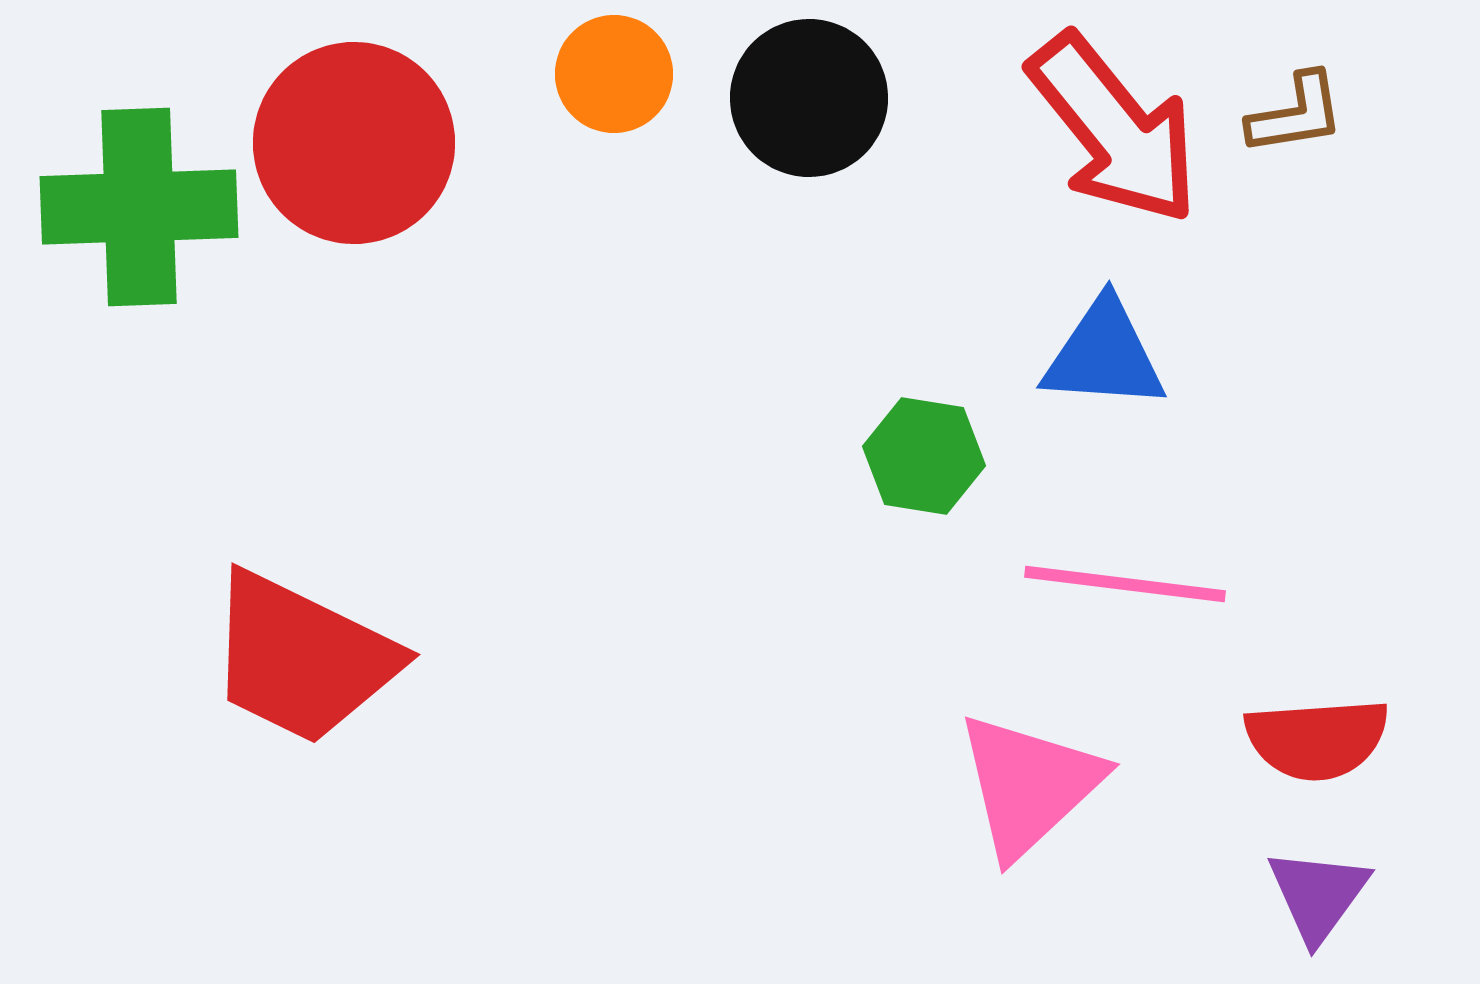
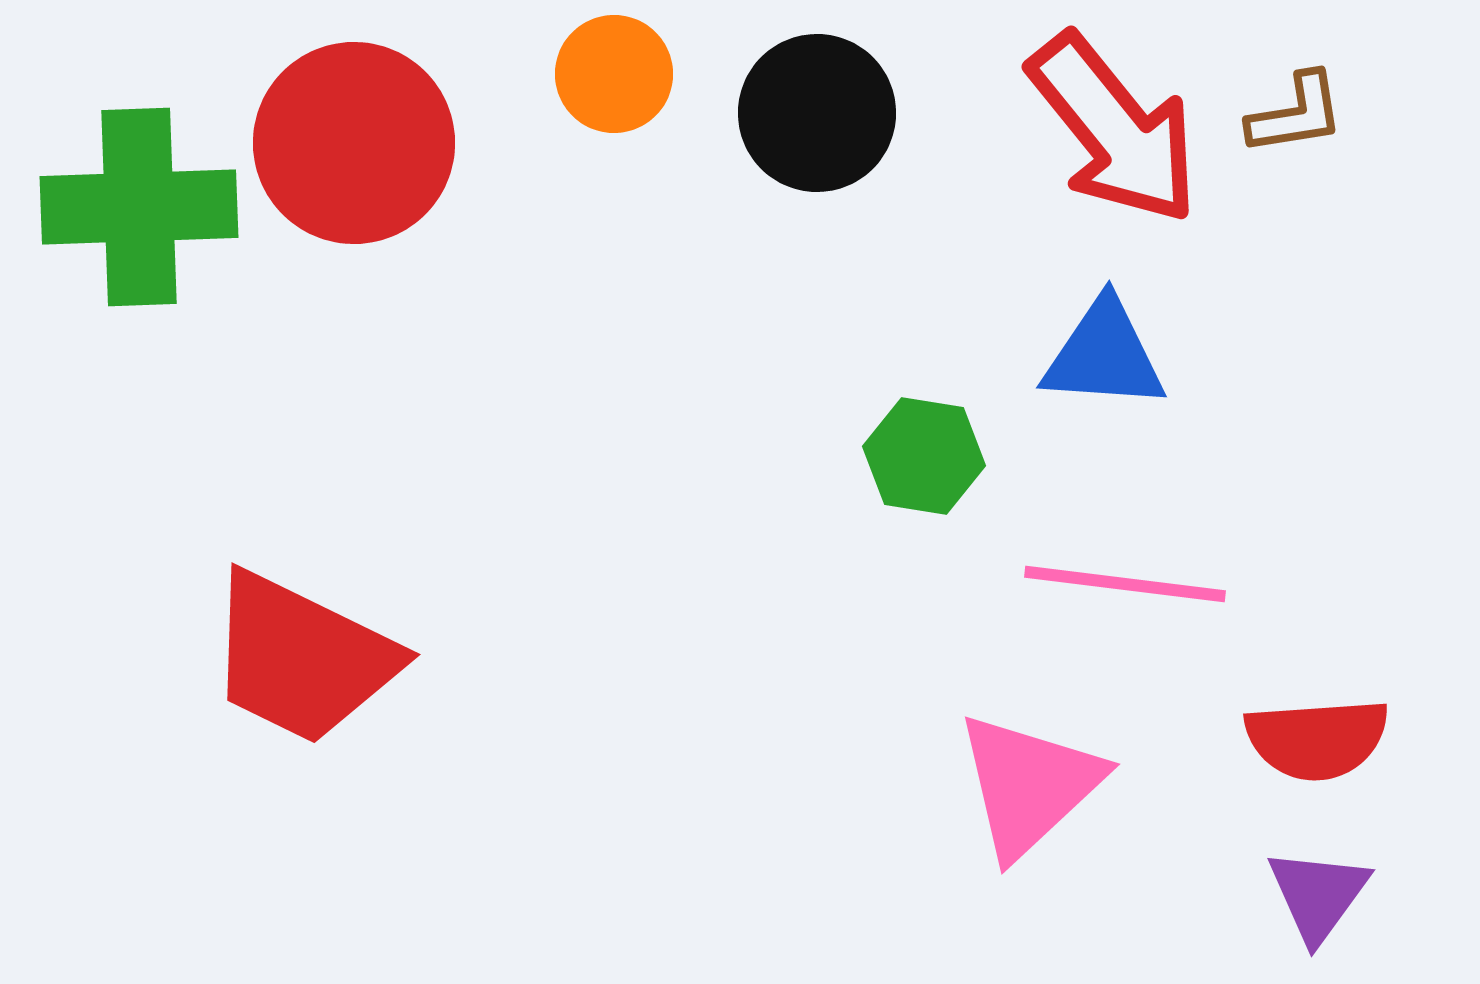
black circle: moved 8 px right, 15 px down
